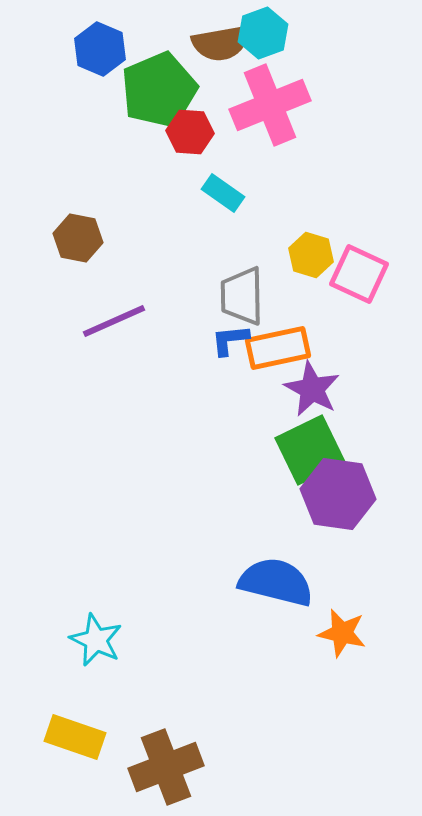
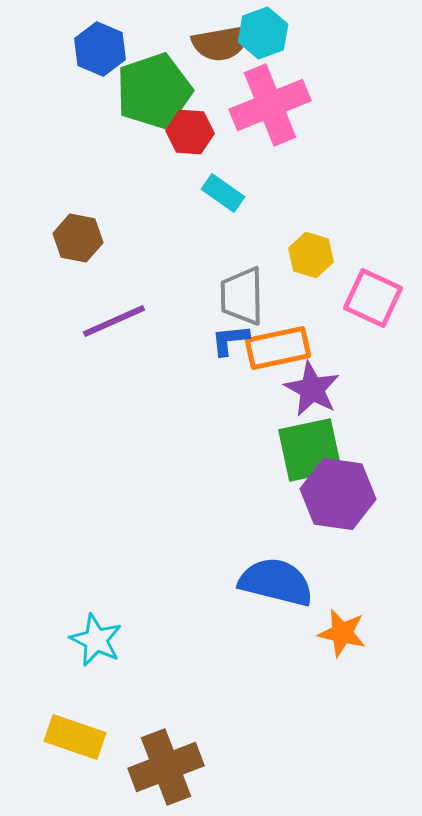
green pentagon: moved 5 px left, 1 px down; rotated 4 degrees clockwise
pink square: moved 14 px right, 24 px down
green square: rotated 14 degrees clockwise
